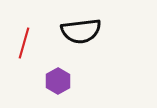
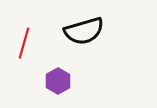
black semicircle: moved 3 px right; rotated 9 degrees counterclockwise
